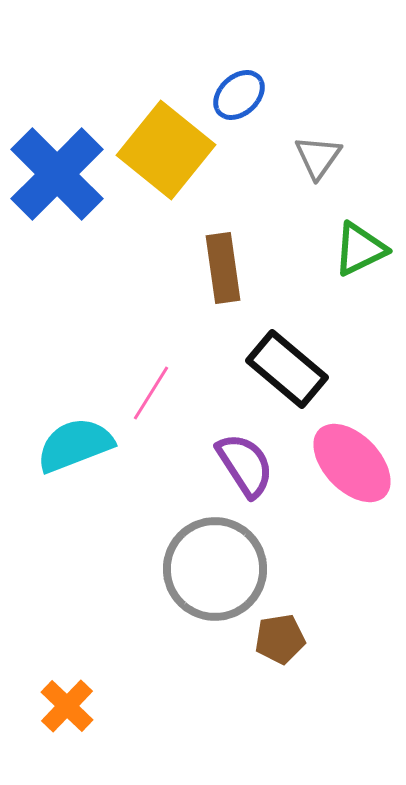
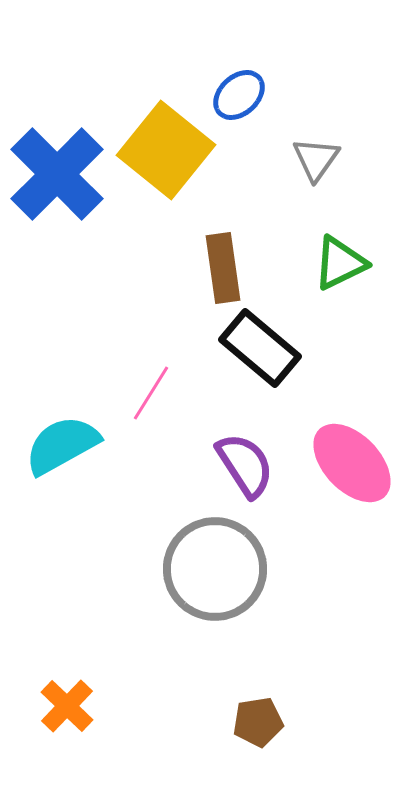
gray triangle: moved 2 px left, 2 px down
green triangle: moved 20 px left, 14 px down
black rectangle: moved 27 px left, 21 px up
cyan semicircle: moved 13 px left; rotated 8 degrees counterclockwise
brown pentagon: moved 22 px left, 83 px down
